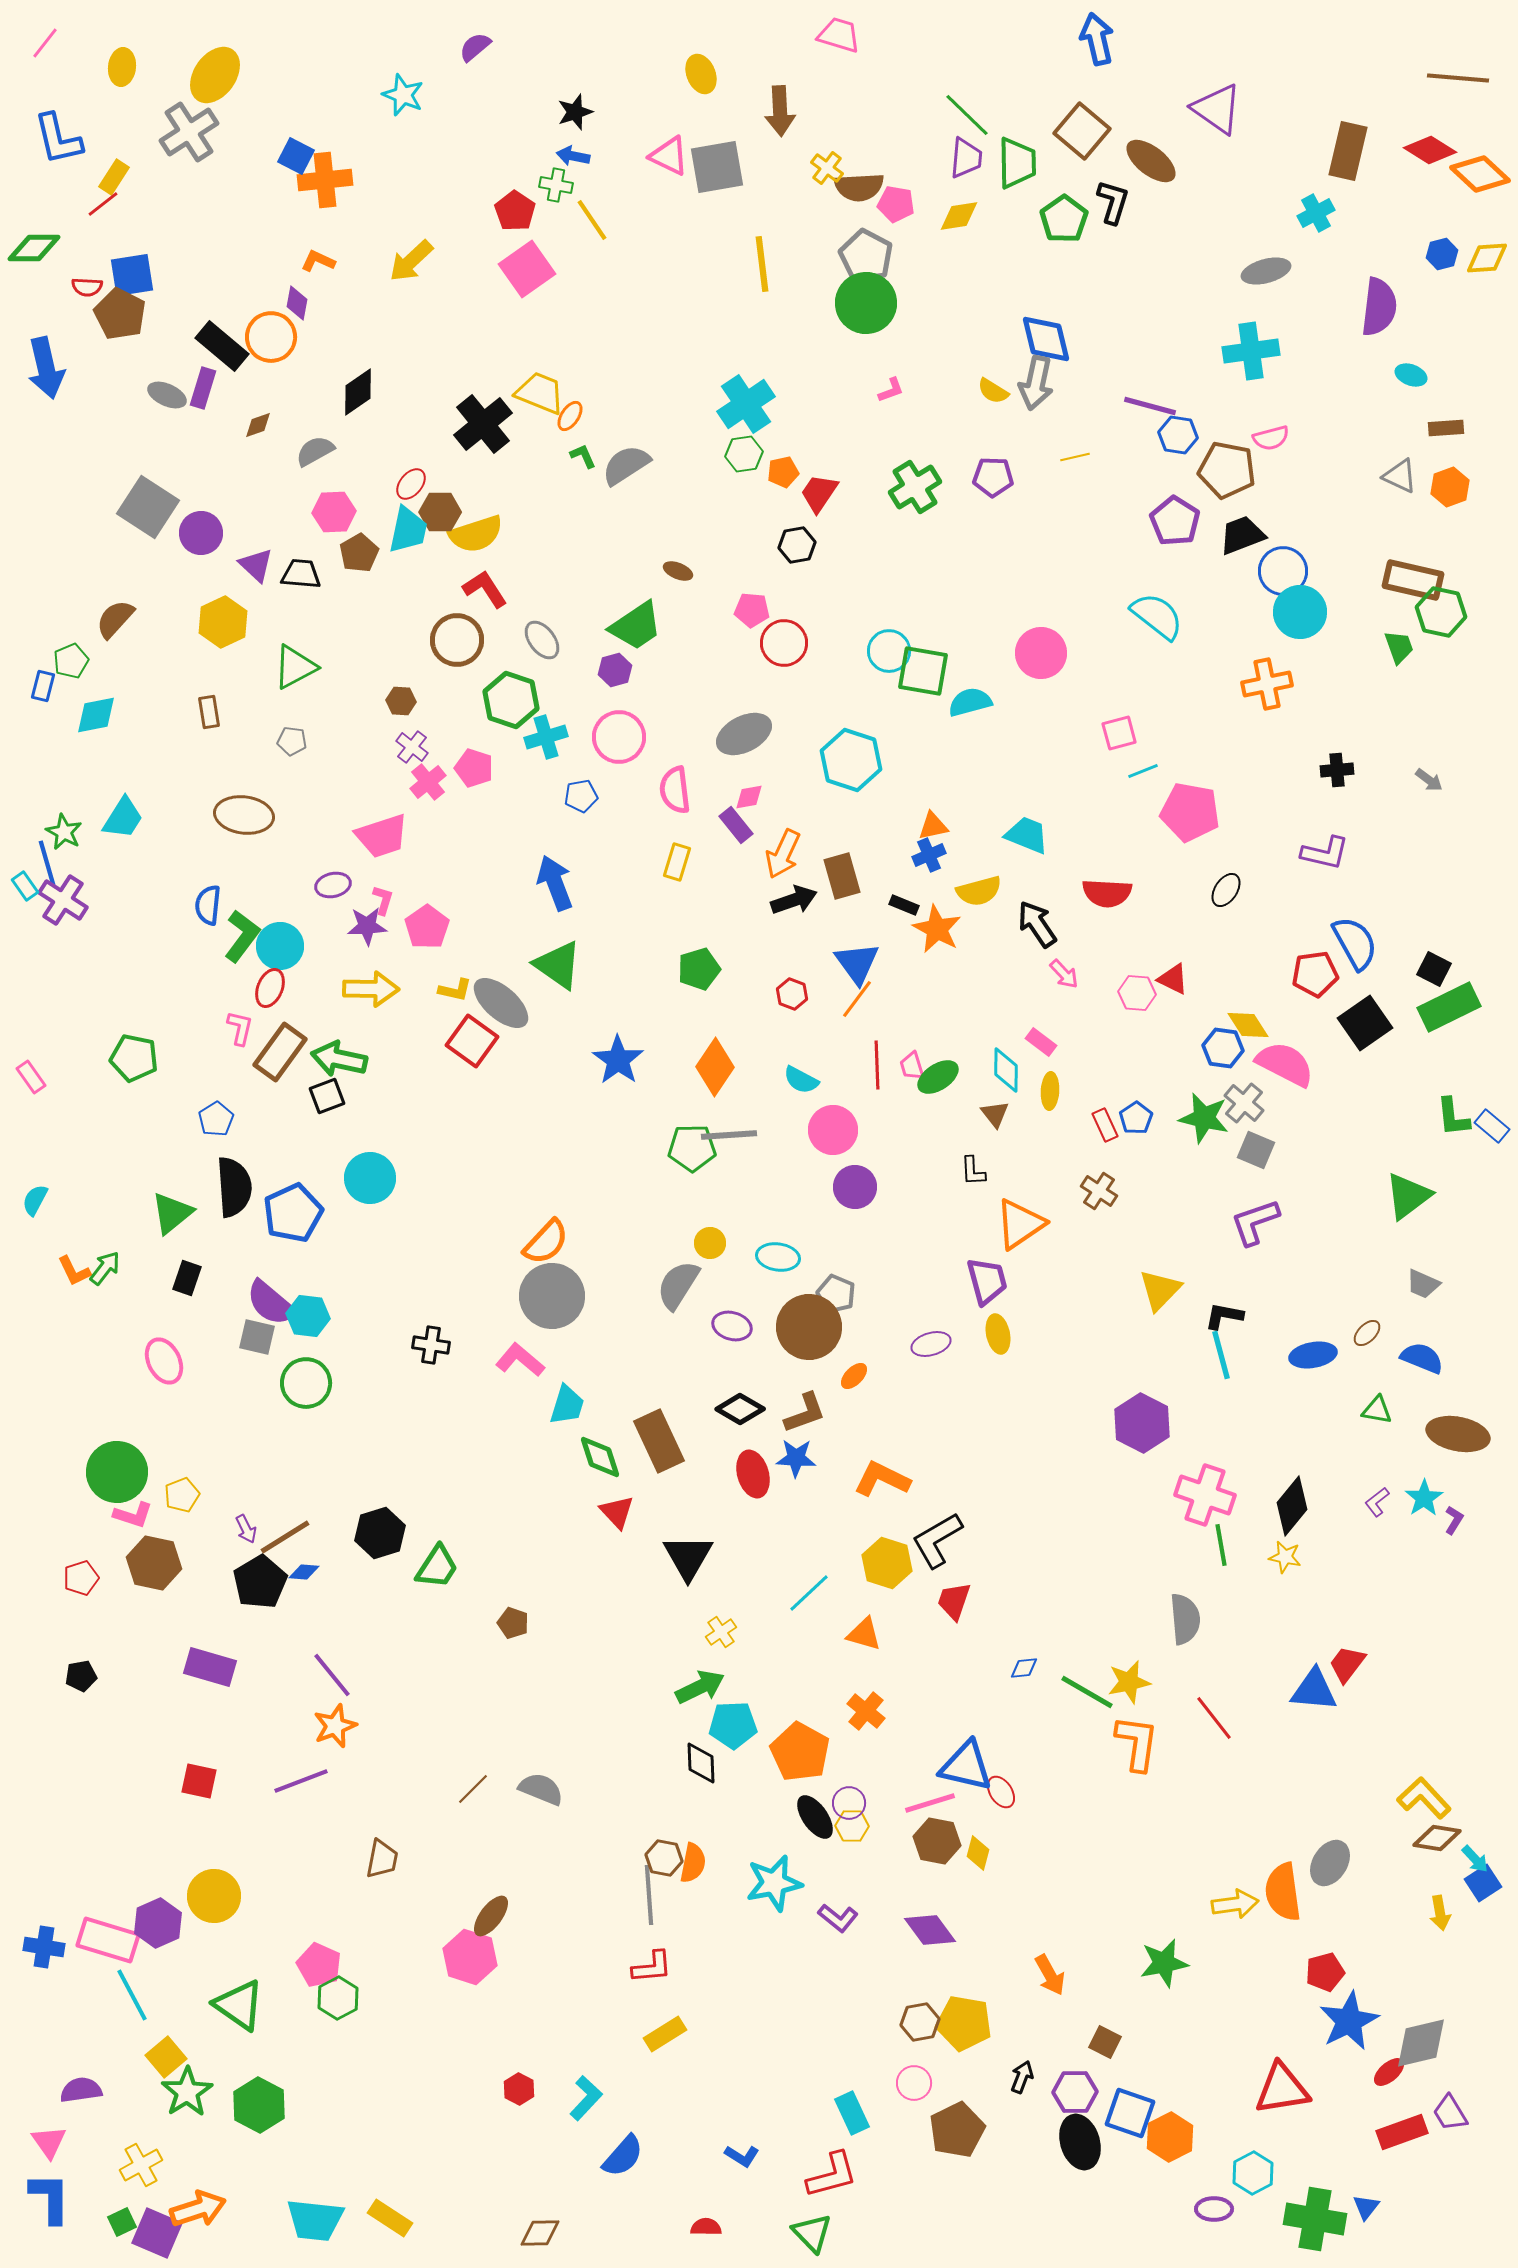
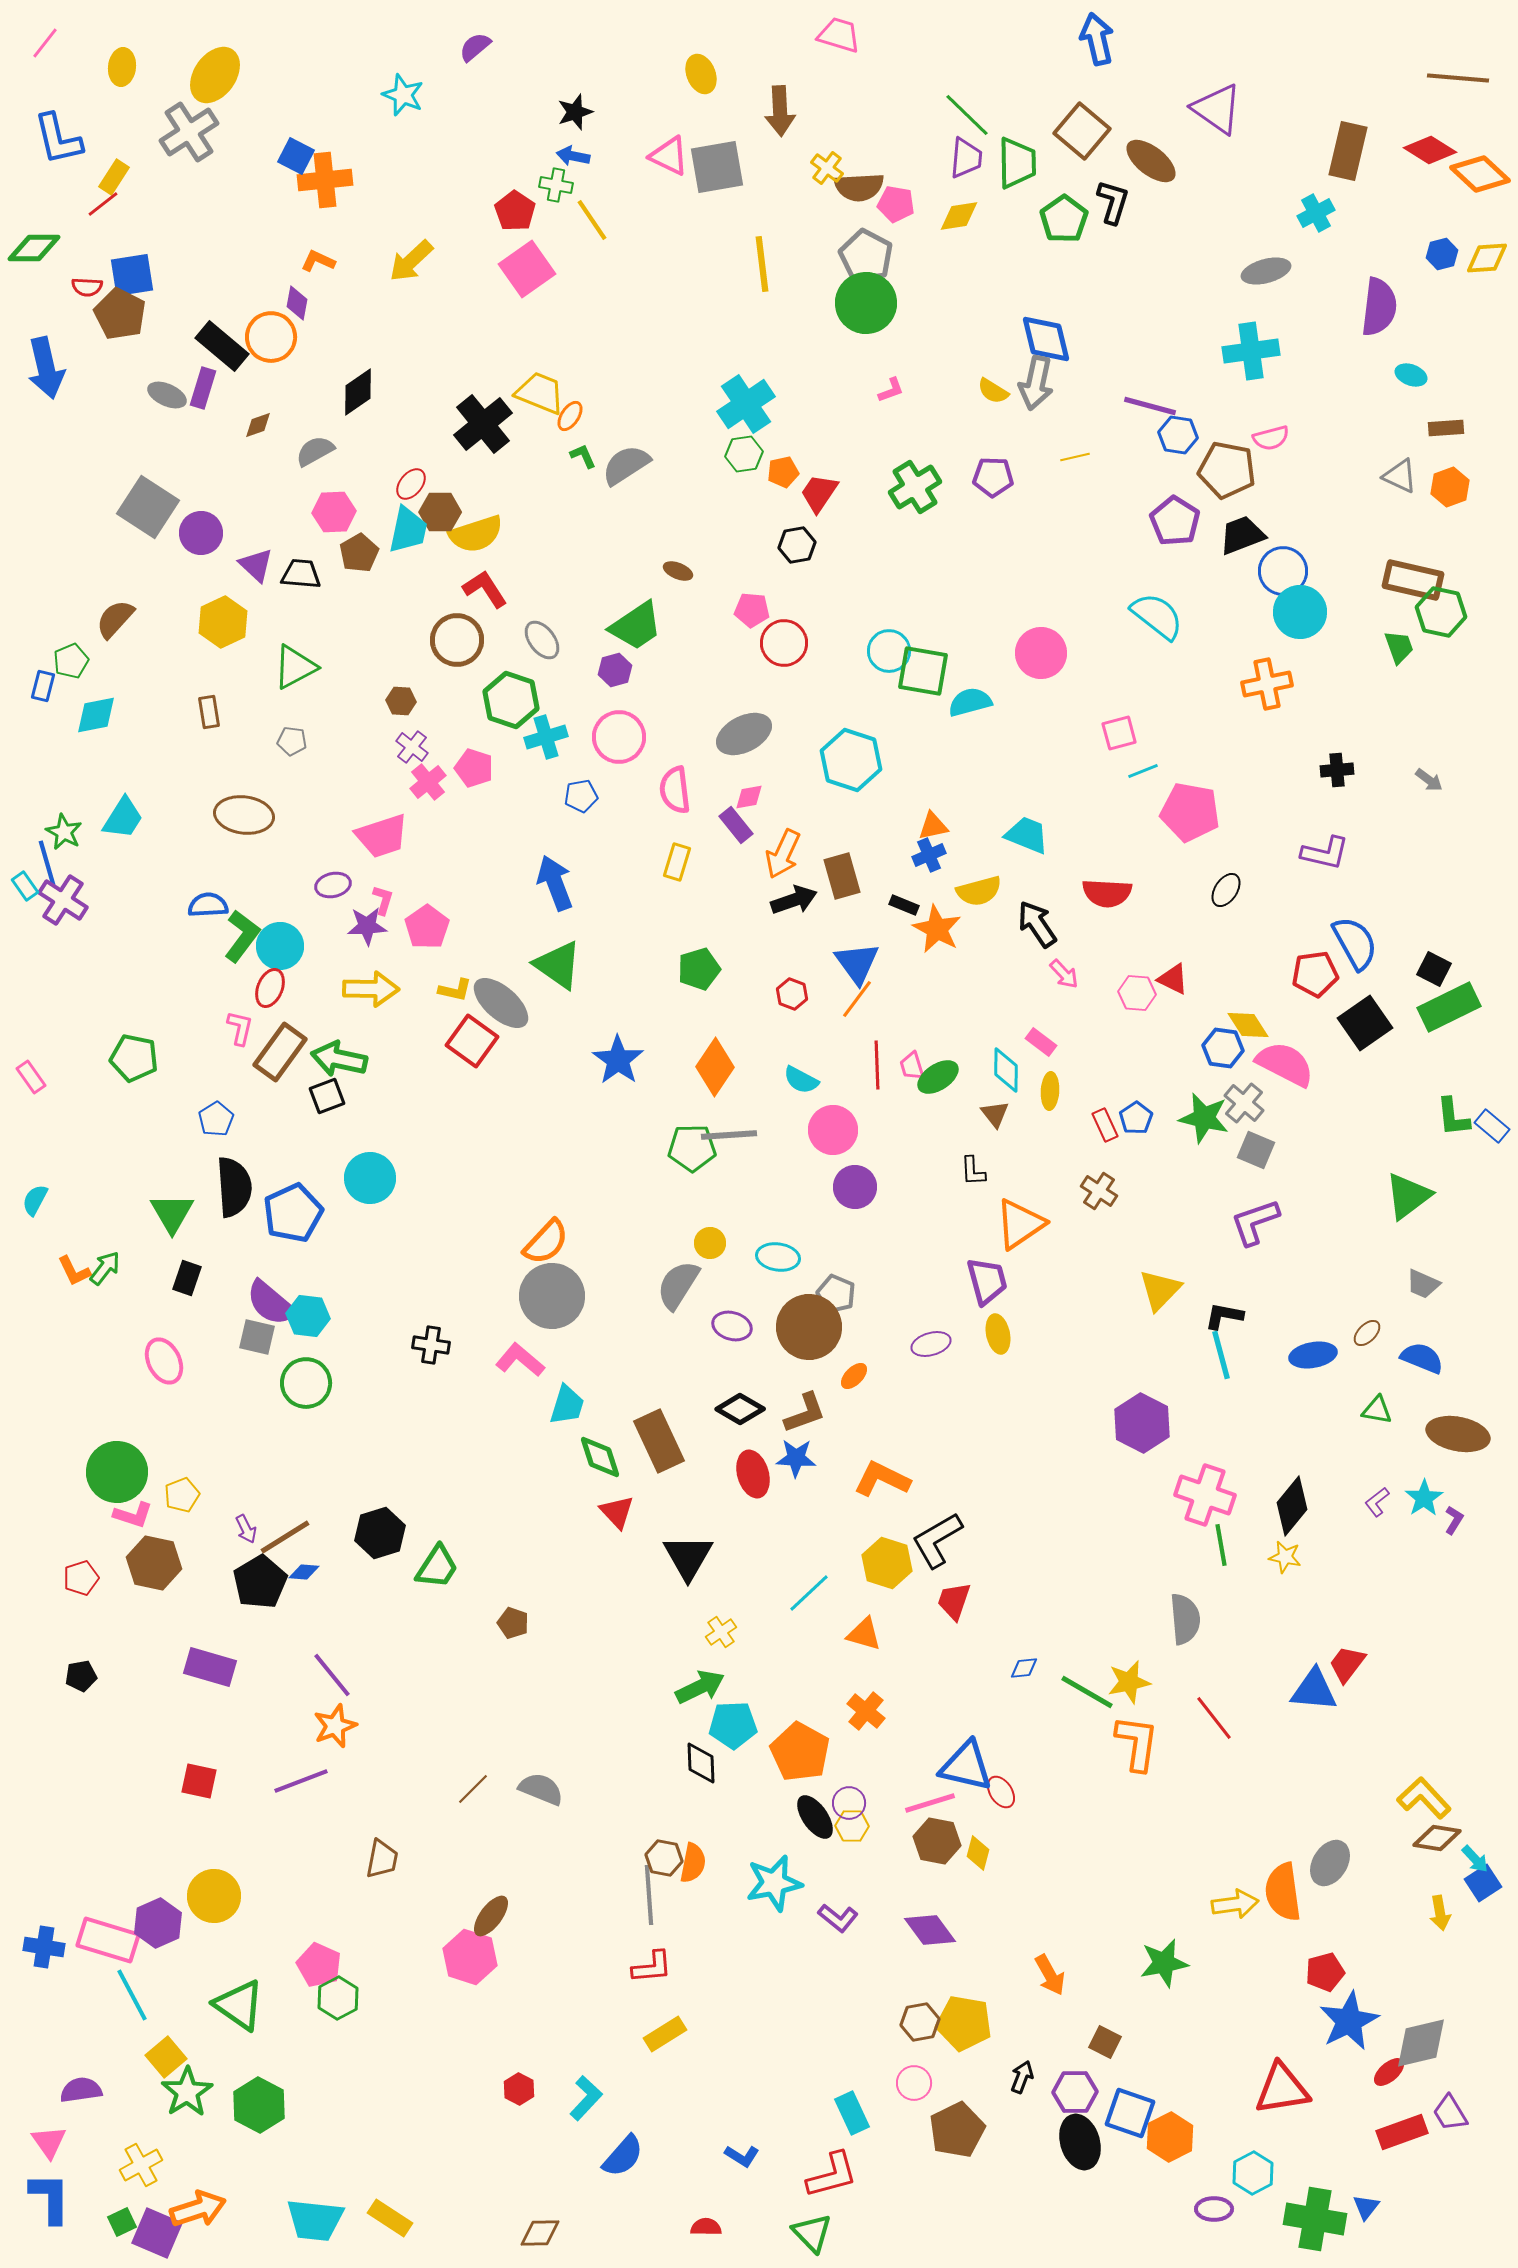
blue semicircle at (208, 905): rotated 81 degrees clockwise
green triangle at (172, 1213): rotated 21 degrees counterclockwise
